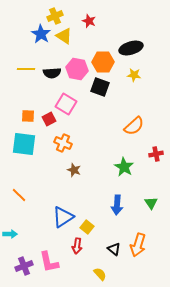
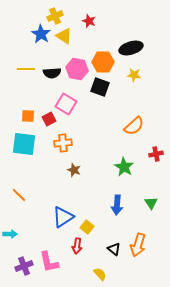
orange cross: rotated 30 degrees counterclockwise
